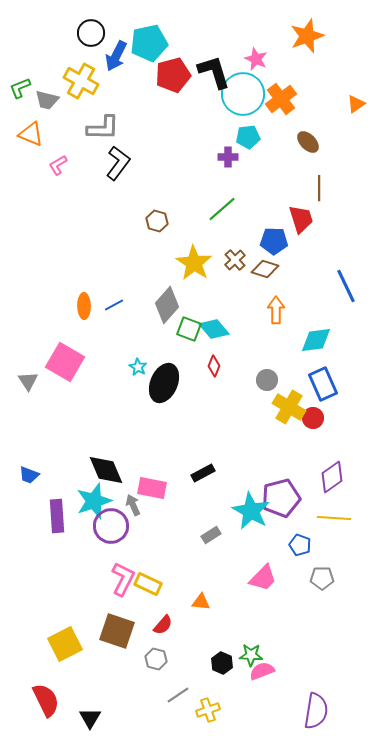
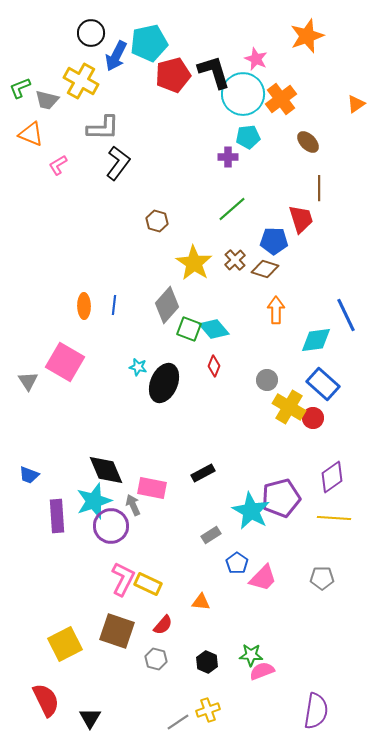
green line at (222, 209): moved 10 px right
blue line at (346, 286): moved 29 px down
blue line at (114, 305): rotated 54 degrees counterclockwise
cyan star at (138, 367): rotated 18 degrees counterclockwise
blue rectangle at (323, 384): rotated 24 degrees counterclockwise
blue pentagon at (300, 545): moved 63 px left, 18 px down; rotated 15 degrees clockwise
black hexagon at (222, 663): moved 15 px left, 1 px up
gray line at (178, 695): moved 27 px down
